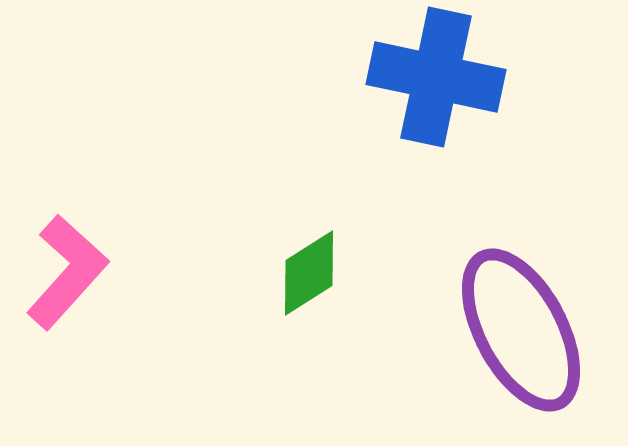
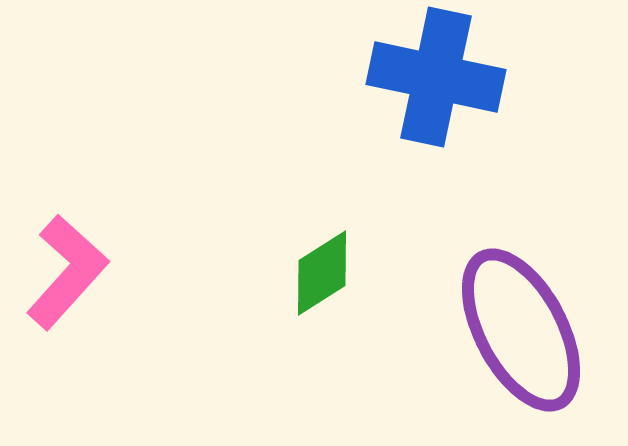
green diamond: moved 13 px right
